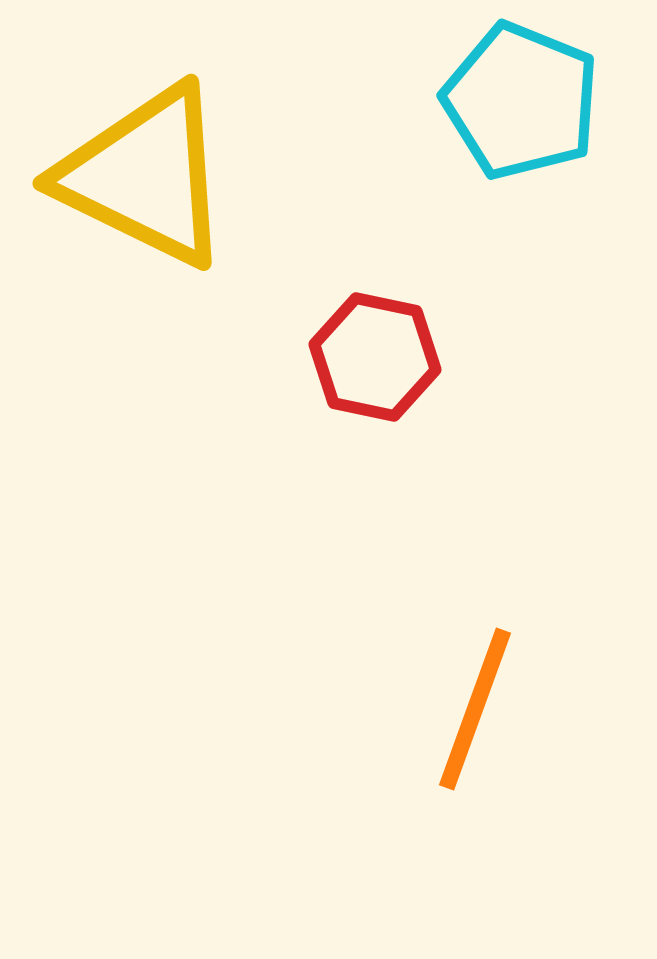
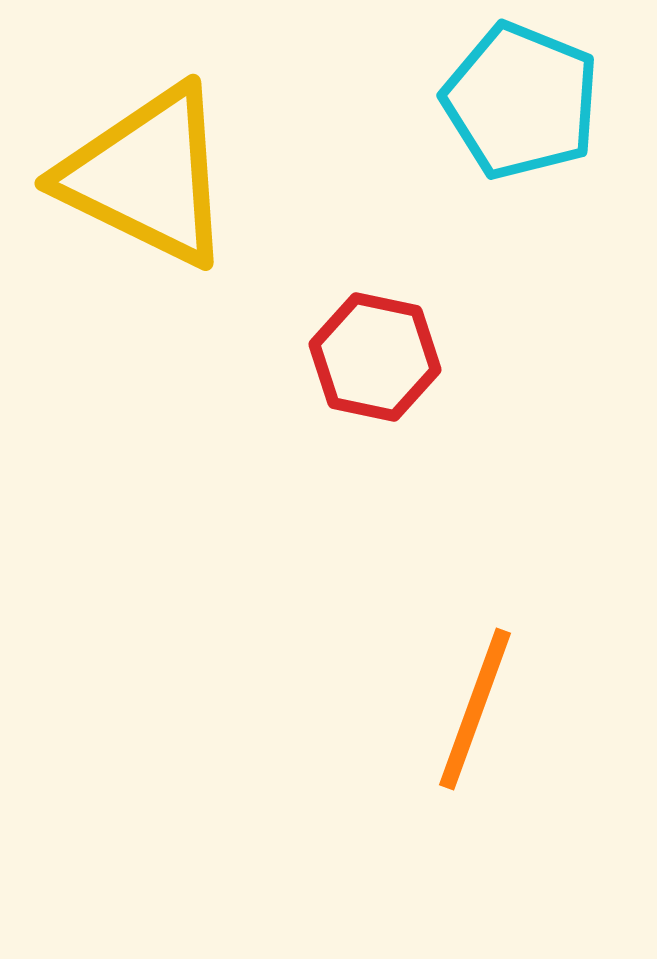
yellow triangle: moved 2 px right
